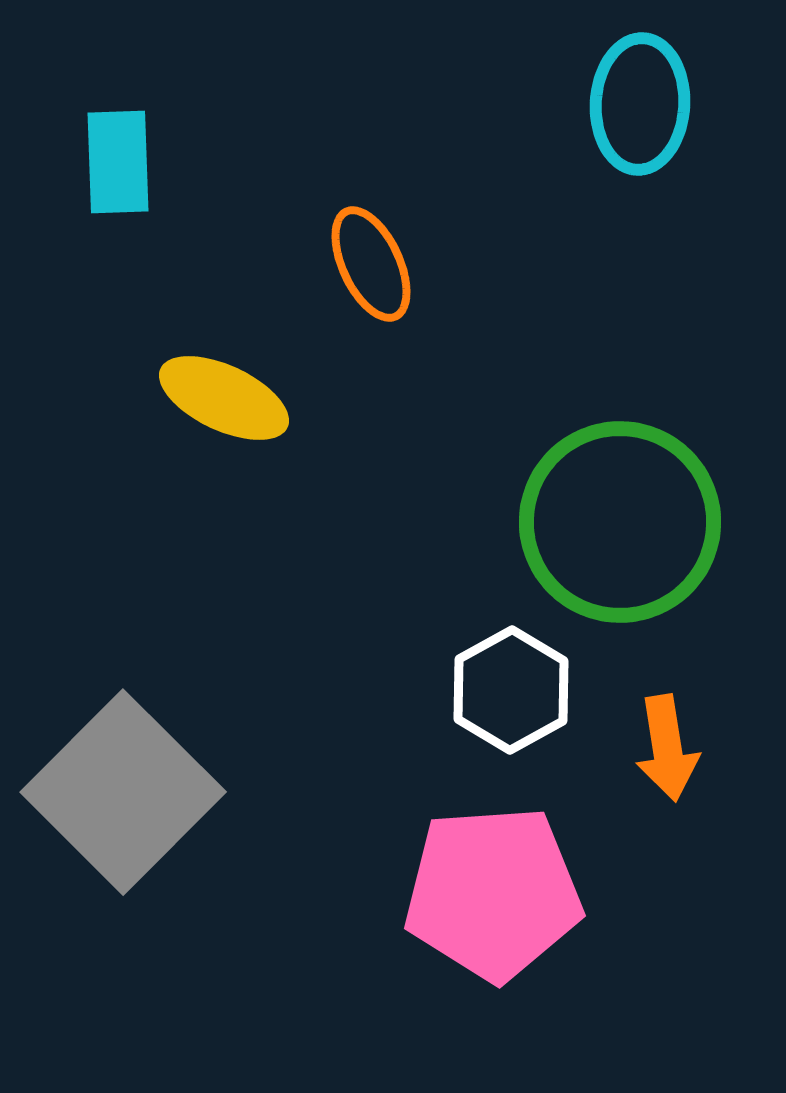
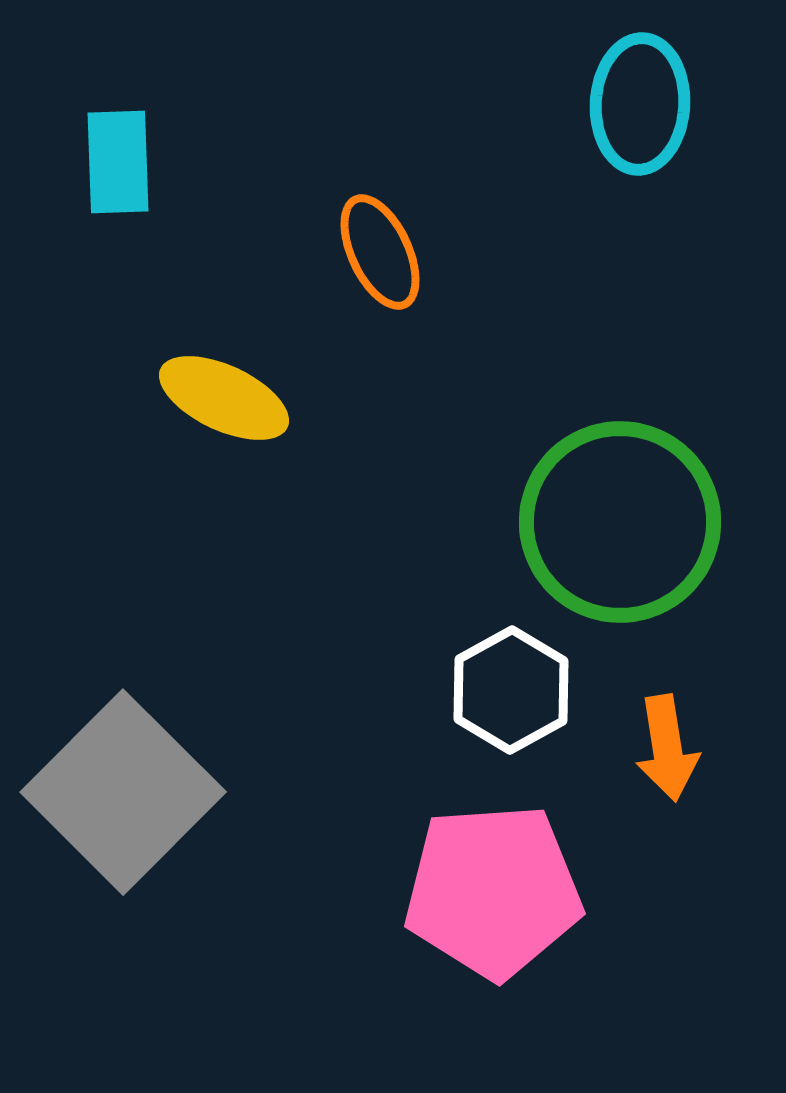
orange ellipse: moved 9 px right, 12 px up
pink pentagon: moved 2 px up
